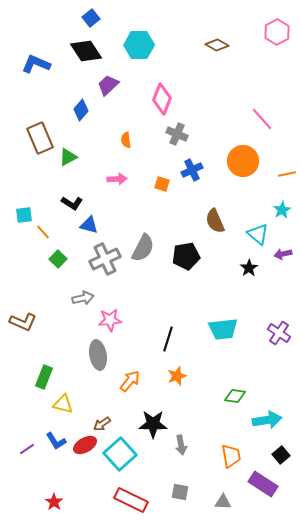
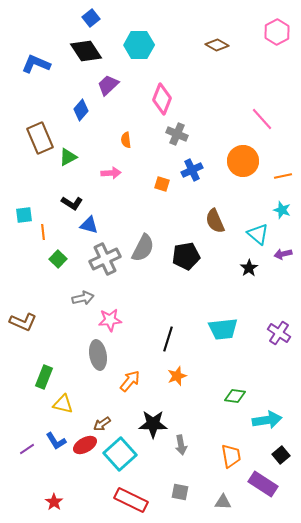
orange line at (287, 174): moved 4 px left, 2 px down
pink arrow at (117, 179): moved 6 px left, 6 px up
cyan star at (282, 210): rotated 24 degrees counterclockwise
orange line at (43, 232): rotated 35 degrees clockwise
